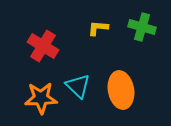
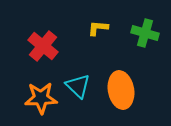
green cross: moved 3 px right, 6 px down
red cross: rotated 8 degrees clockwise
